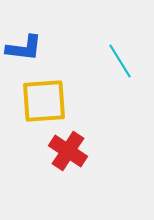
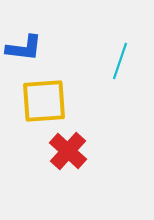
cyan line: rotated 51 degrees clockwise
red cross: rotated 9 degrees clockwise
